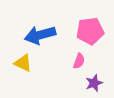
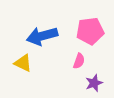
blue arrow: moved 2 px right, 1 px down
